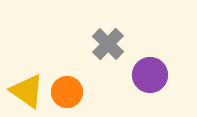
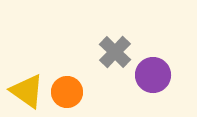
gray cross: moved 7 px right, 8 px down
purple circle: moved 3 px right
